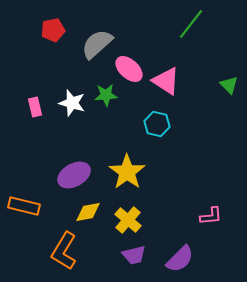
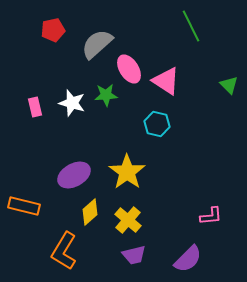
green line: moved 2 px down; rotated 64 degrees counterclockwise
pink ellipse: rotated 16 degrees clockwise
yellow diamond: moved 2 px right; rotated 32 degrees counterclockwise
purple semicircle: moved 8 px right
